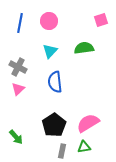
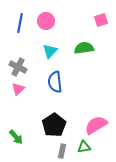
pink circle: moved 3 px left
pink semicircle: moved 8 px right, 2 px down
